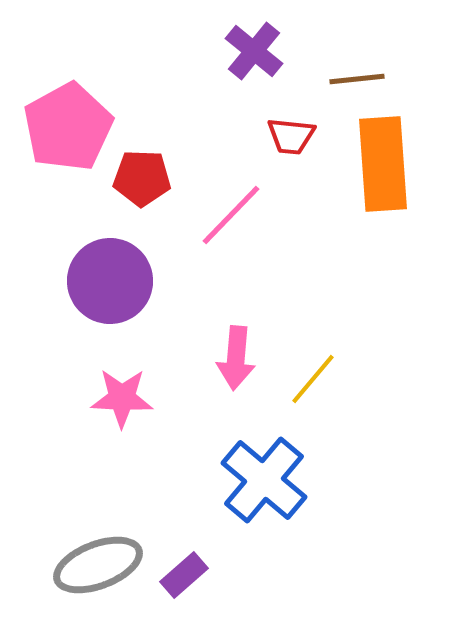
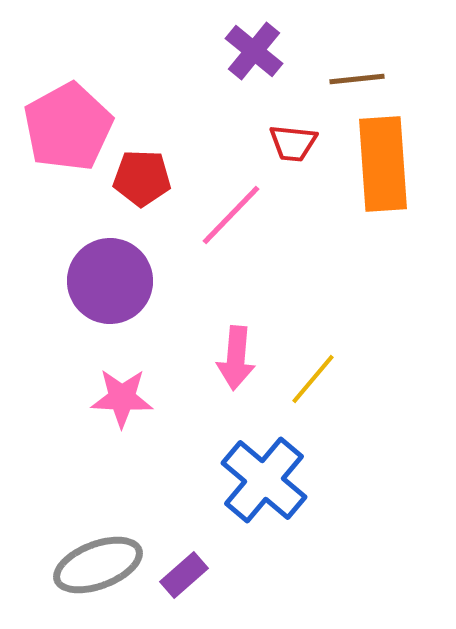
red trapezoid: moved 2 px right, 7 px down
